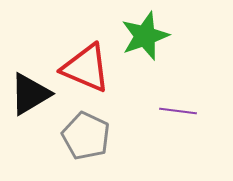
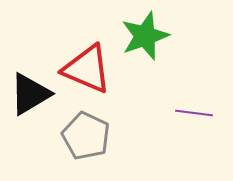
red triangle: moved 1 px right, 1 px down
purple line: moved 16 px right, 2 px down
